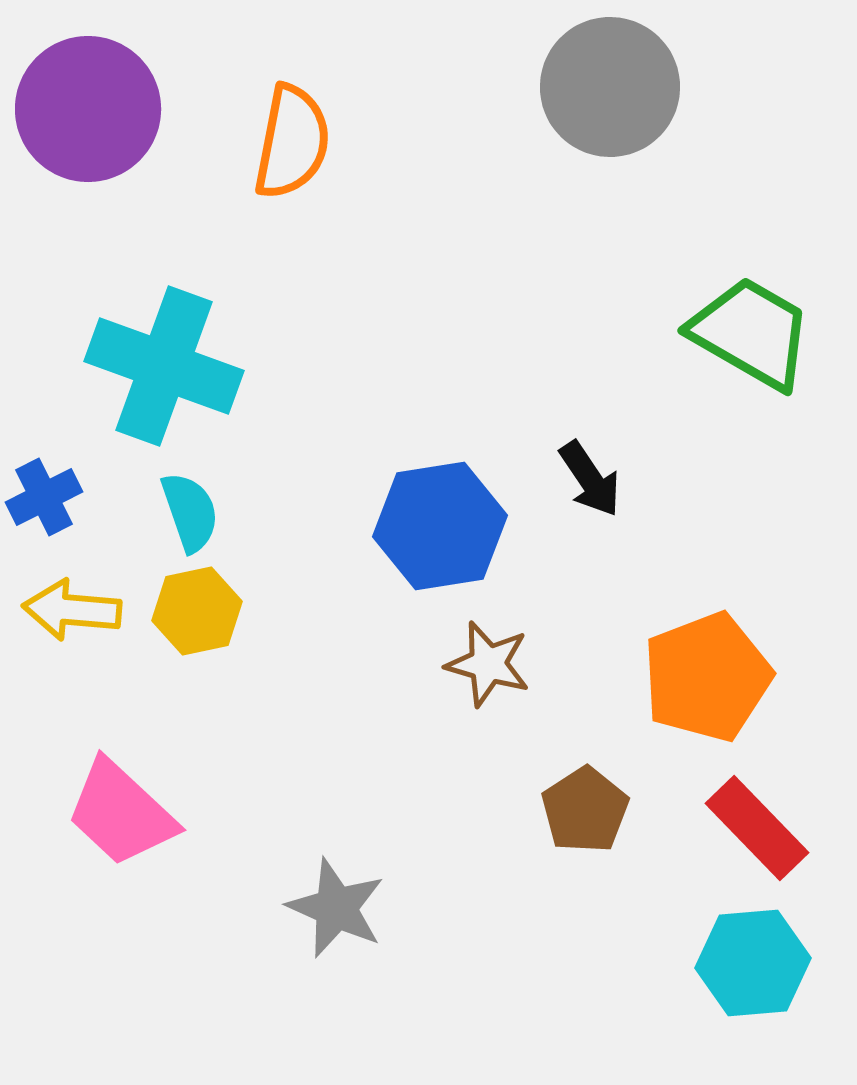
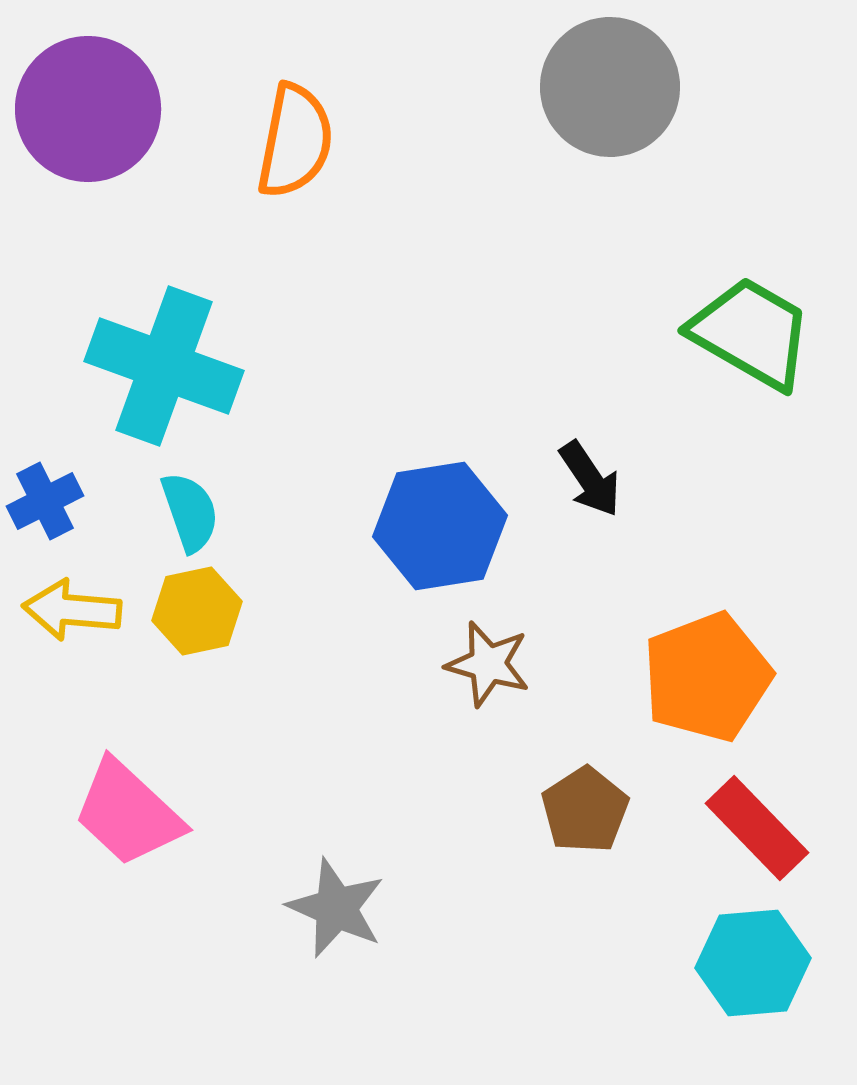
orange semicircle: moved 3 px right, 1 px up
blue cross: moved 1 px right, 4 px down
pink trapezoid: moved 7 px right
